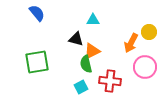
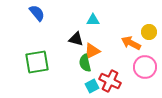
orange arrow: rotated 90 degrees clockwise
green semicircle: moved 1 px left, 1 px up
red cross: rotated 20 degrees clockwise
cyan square: moved 11 px right, 1 px up
